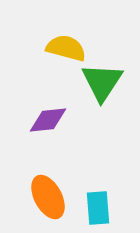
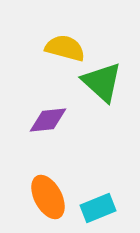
yellow semicircle: moved 1 px left
green triangle: rotated 21 degrees counterclockwise
cyan rectangle: rotated 72 degrees clockwise
